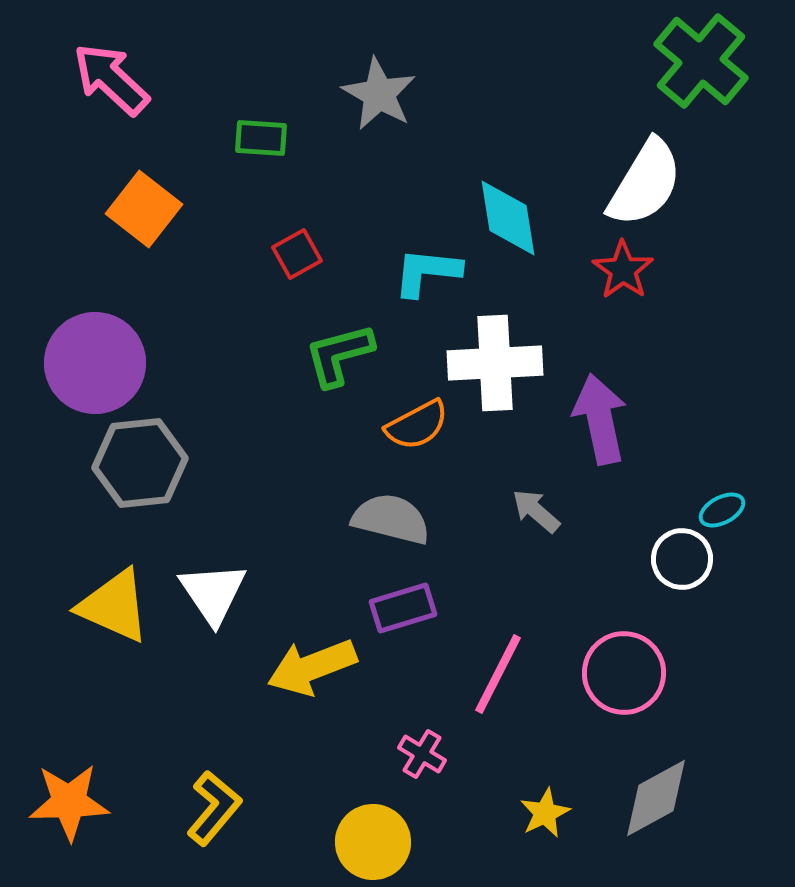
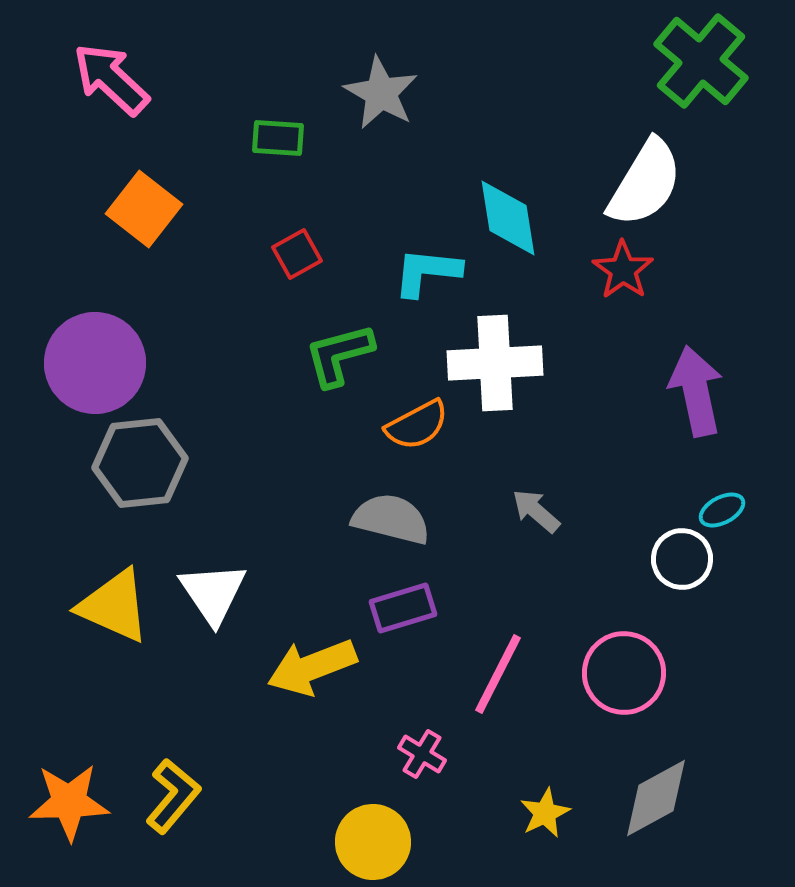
gray star: moved 2 px right, 1 px up
green rectangle: moved 17 px right
purple arrow: moved 96 px right, 28 px up
yellow L-shape: moved 41 px left, 12 px up
